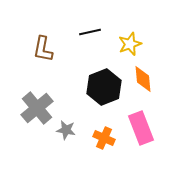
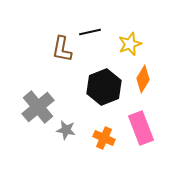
brown L-shape: moved 19 px right
orange diamond: rotated 36 degrees clockwise
gray cross: moved 1 px right, 1 px up
